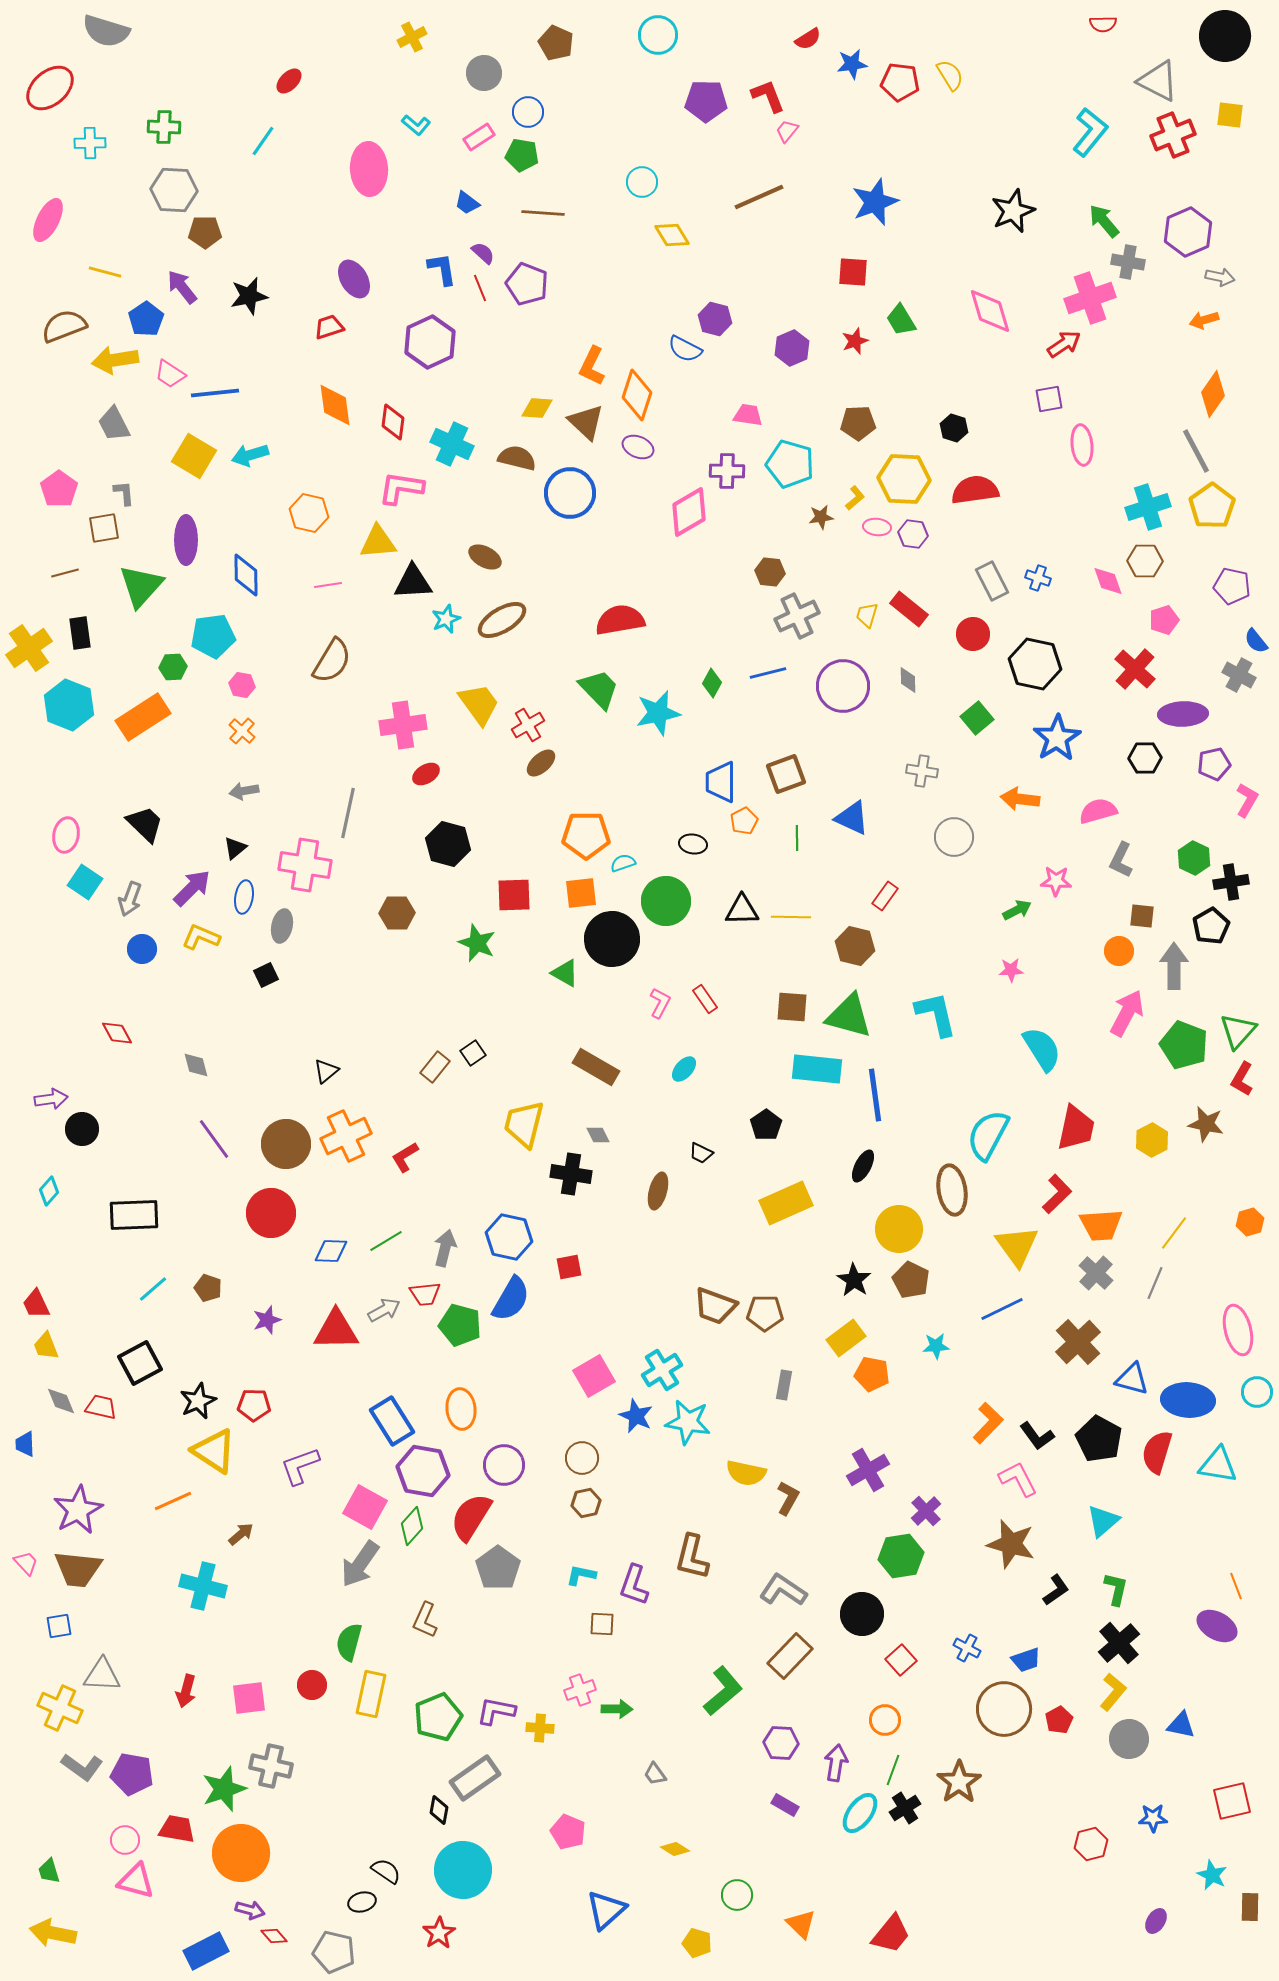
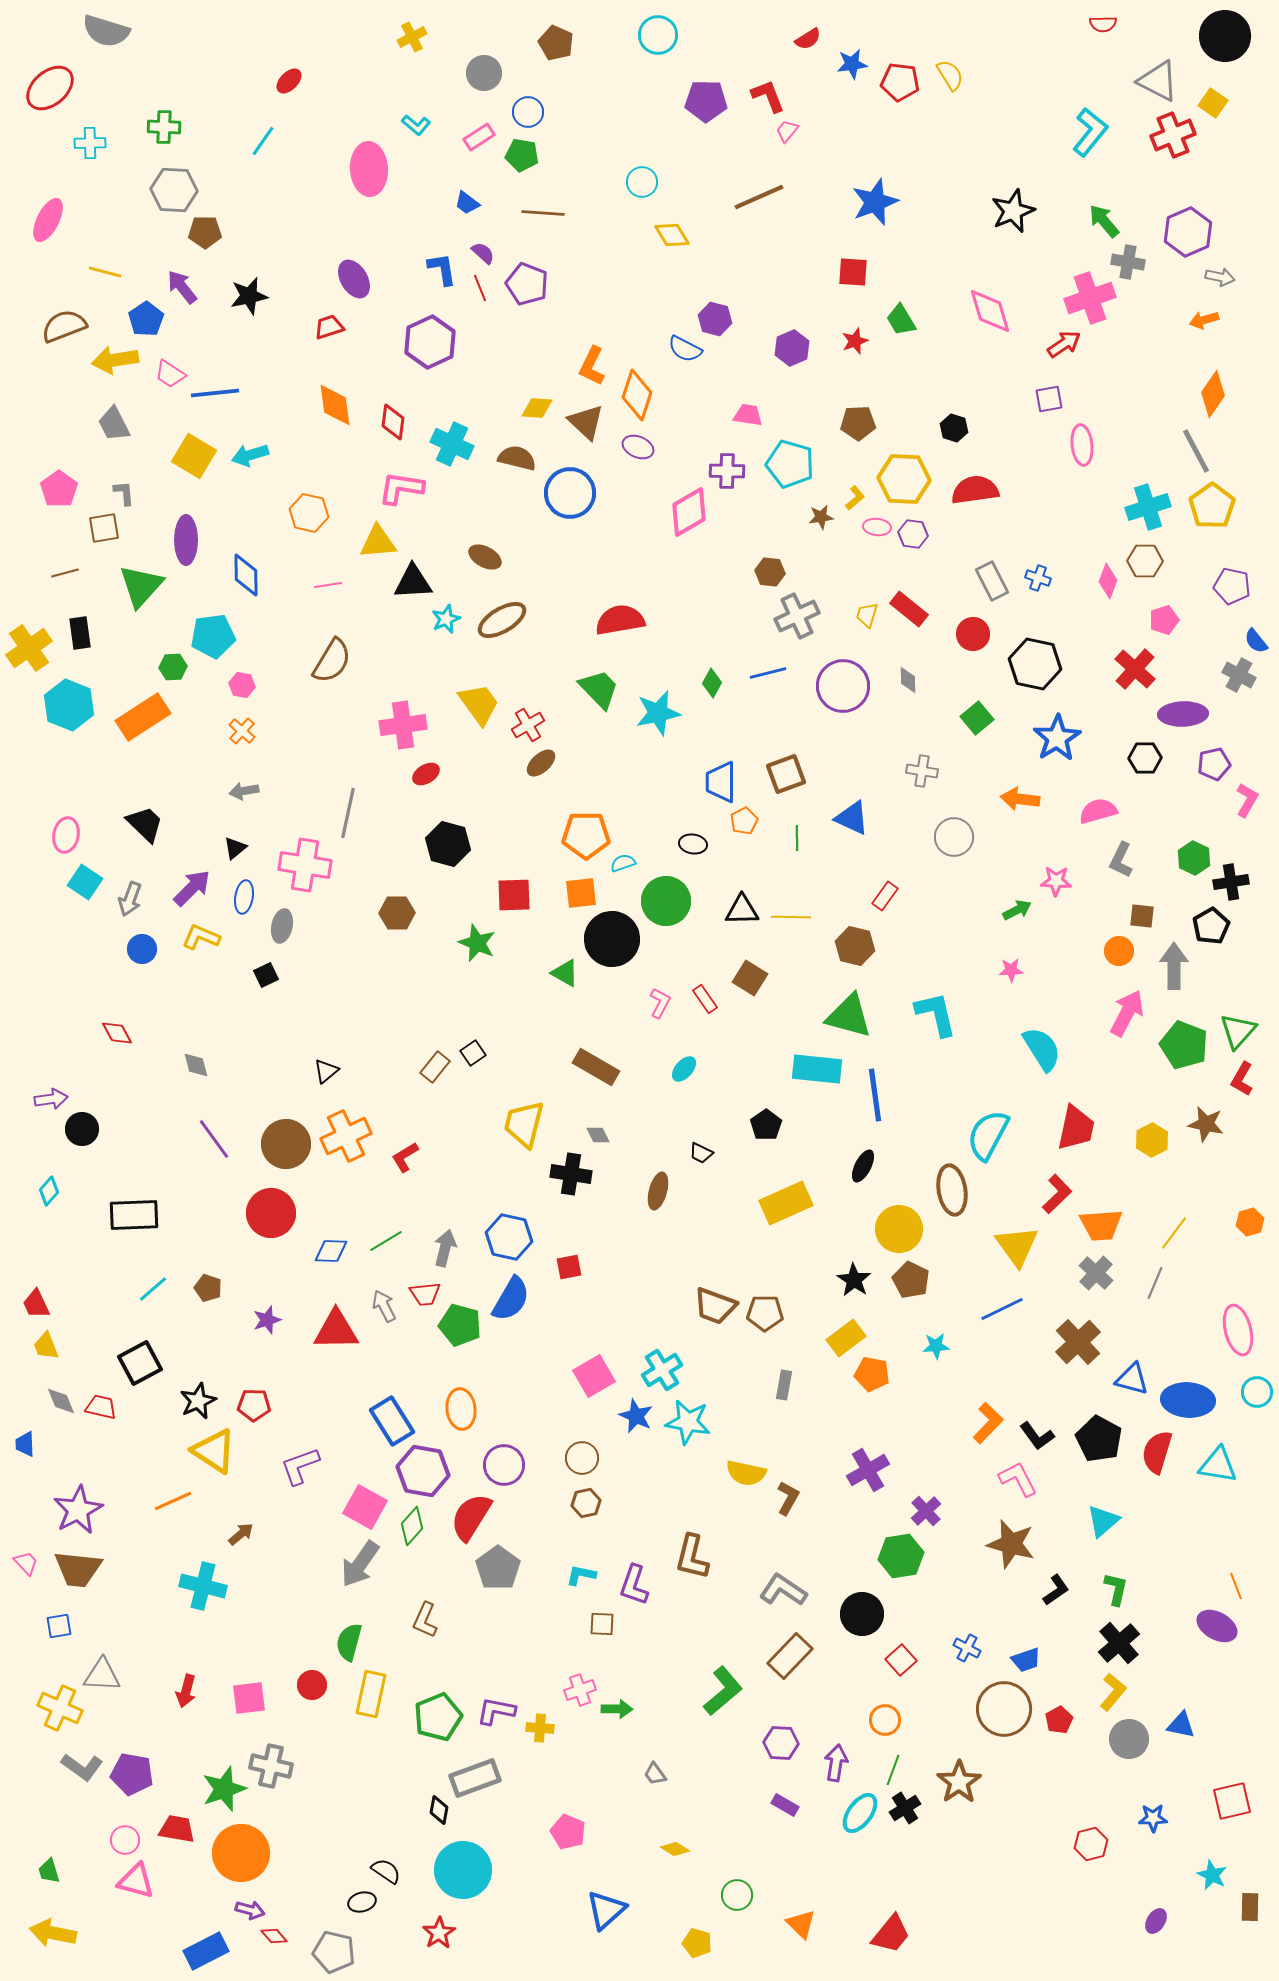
yellow square at (1230, 115): moved 17 px left, 12 px up; rotated 28 degrees clockwise
pink diamond at (1108, 581): rotated 40 degrees clockwise
brown square at (792, 1007): moved 42 px left, 29 px up; rotated 28 degrees clockwise
gray arrow at (384, 1310): moved 4 px up; rotated 88 degrees counterclockwise
gray rectangle at (475, 1778): rotated 15 degrees clockwise
